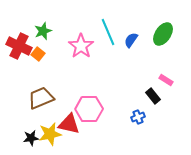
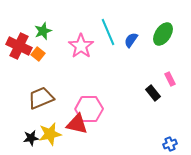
pink rectangle: moved 4 px right, 1 px up; rotated 32 degrees clockwise
black rectangle: moved 3 px up
blue cross: moved 32 px right, 27 px down
red triangle: moved 8 px right
